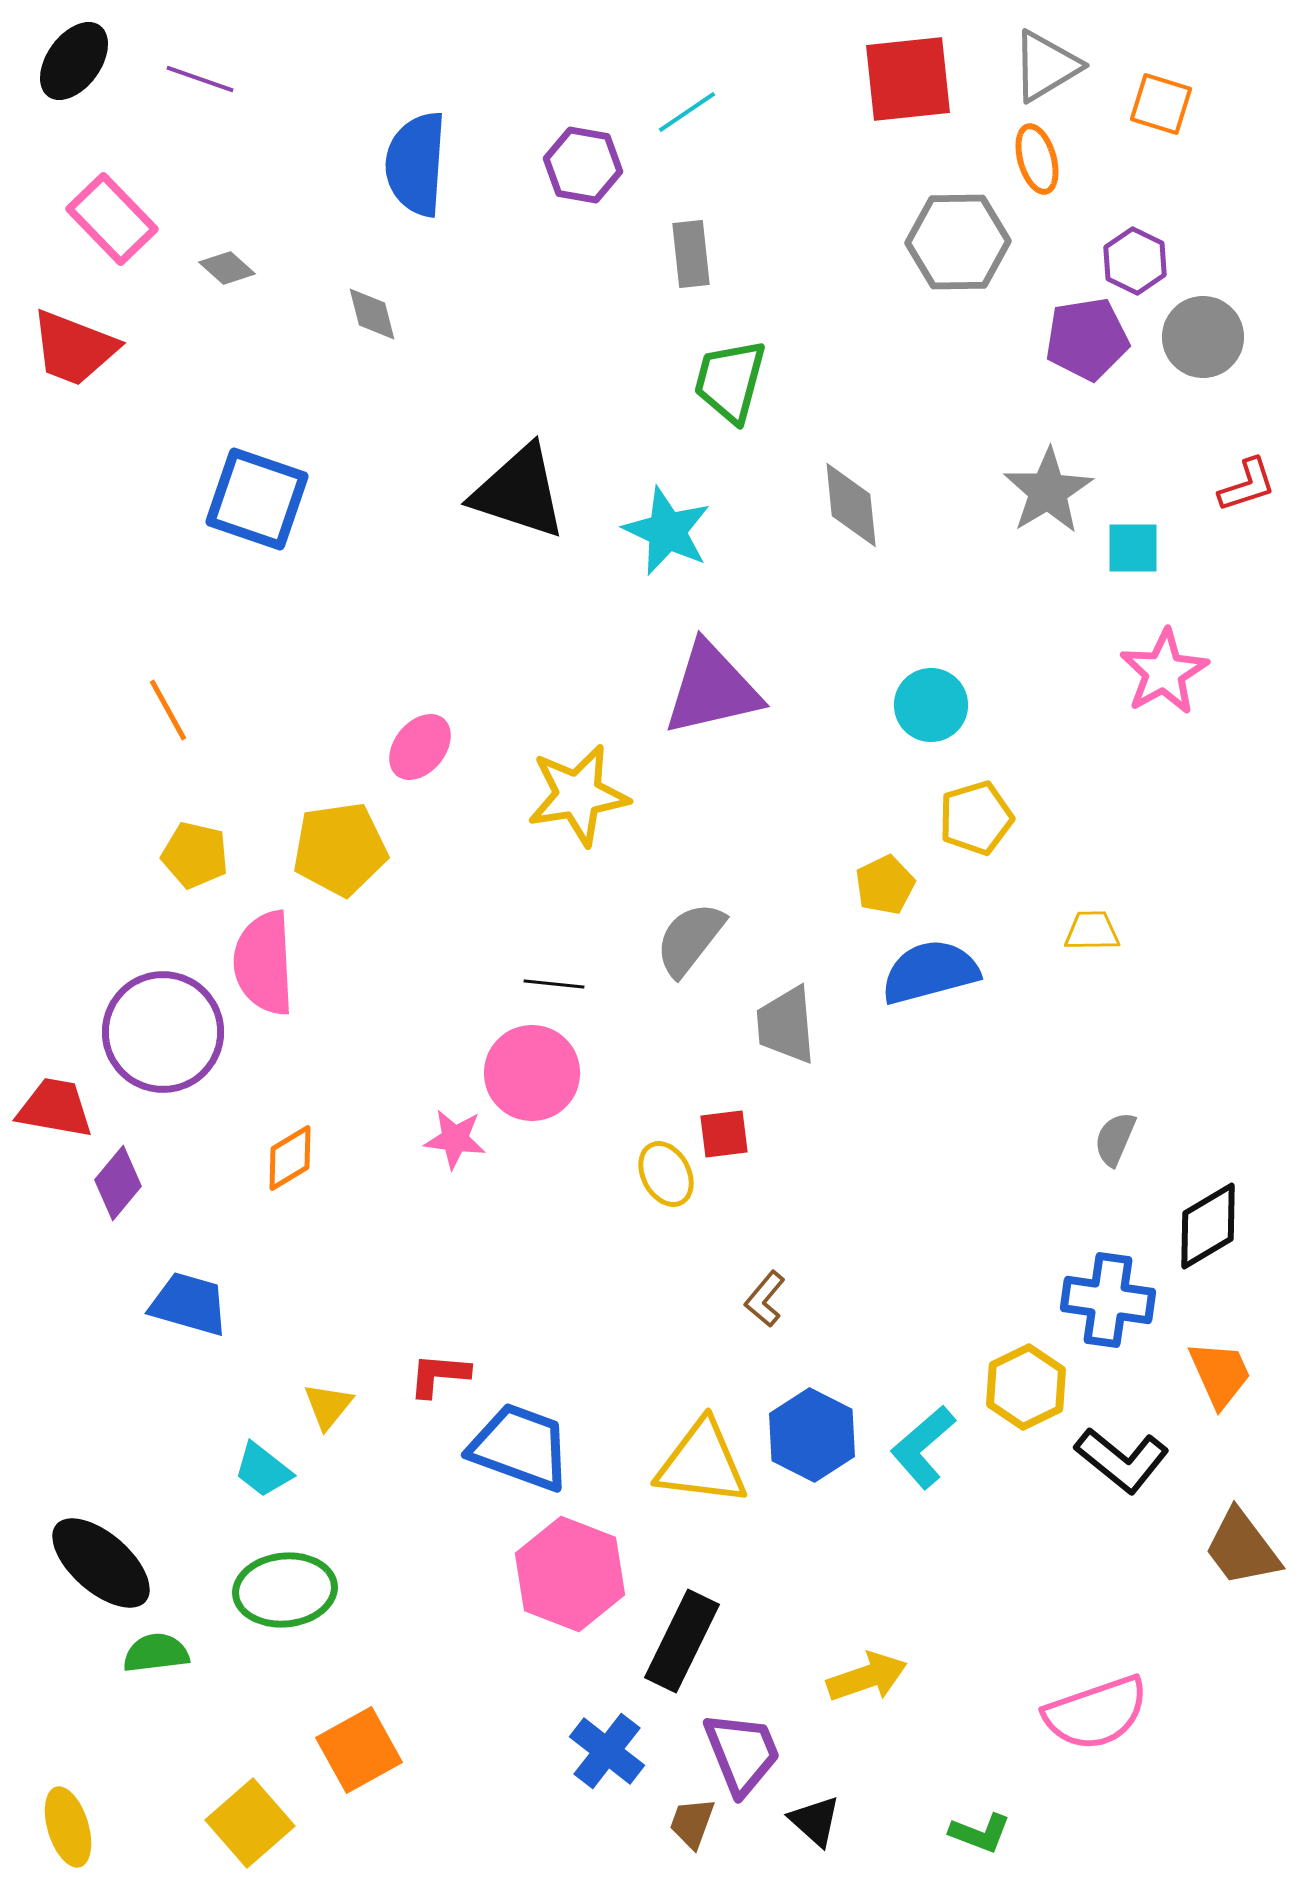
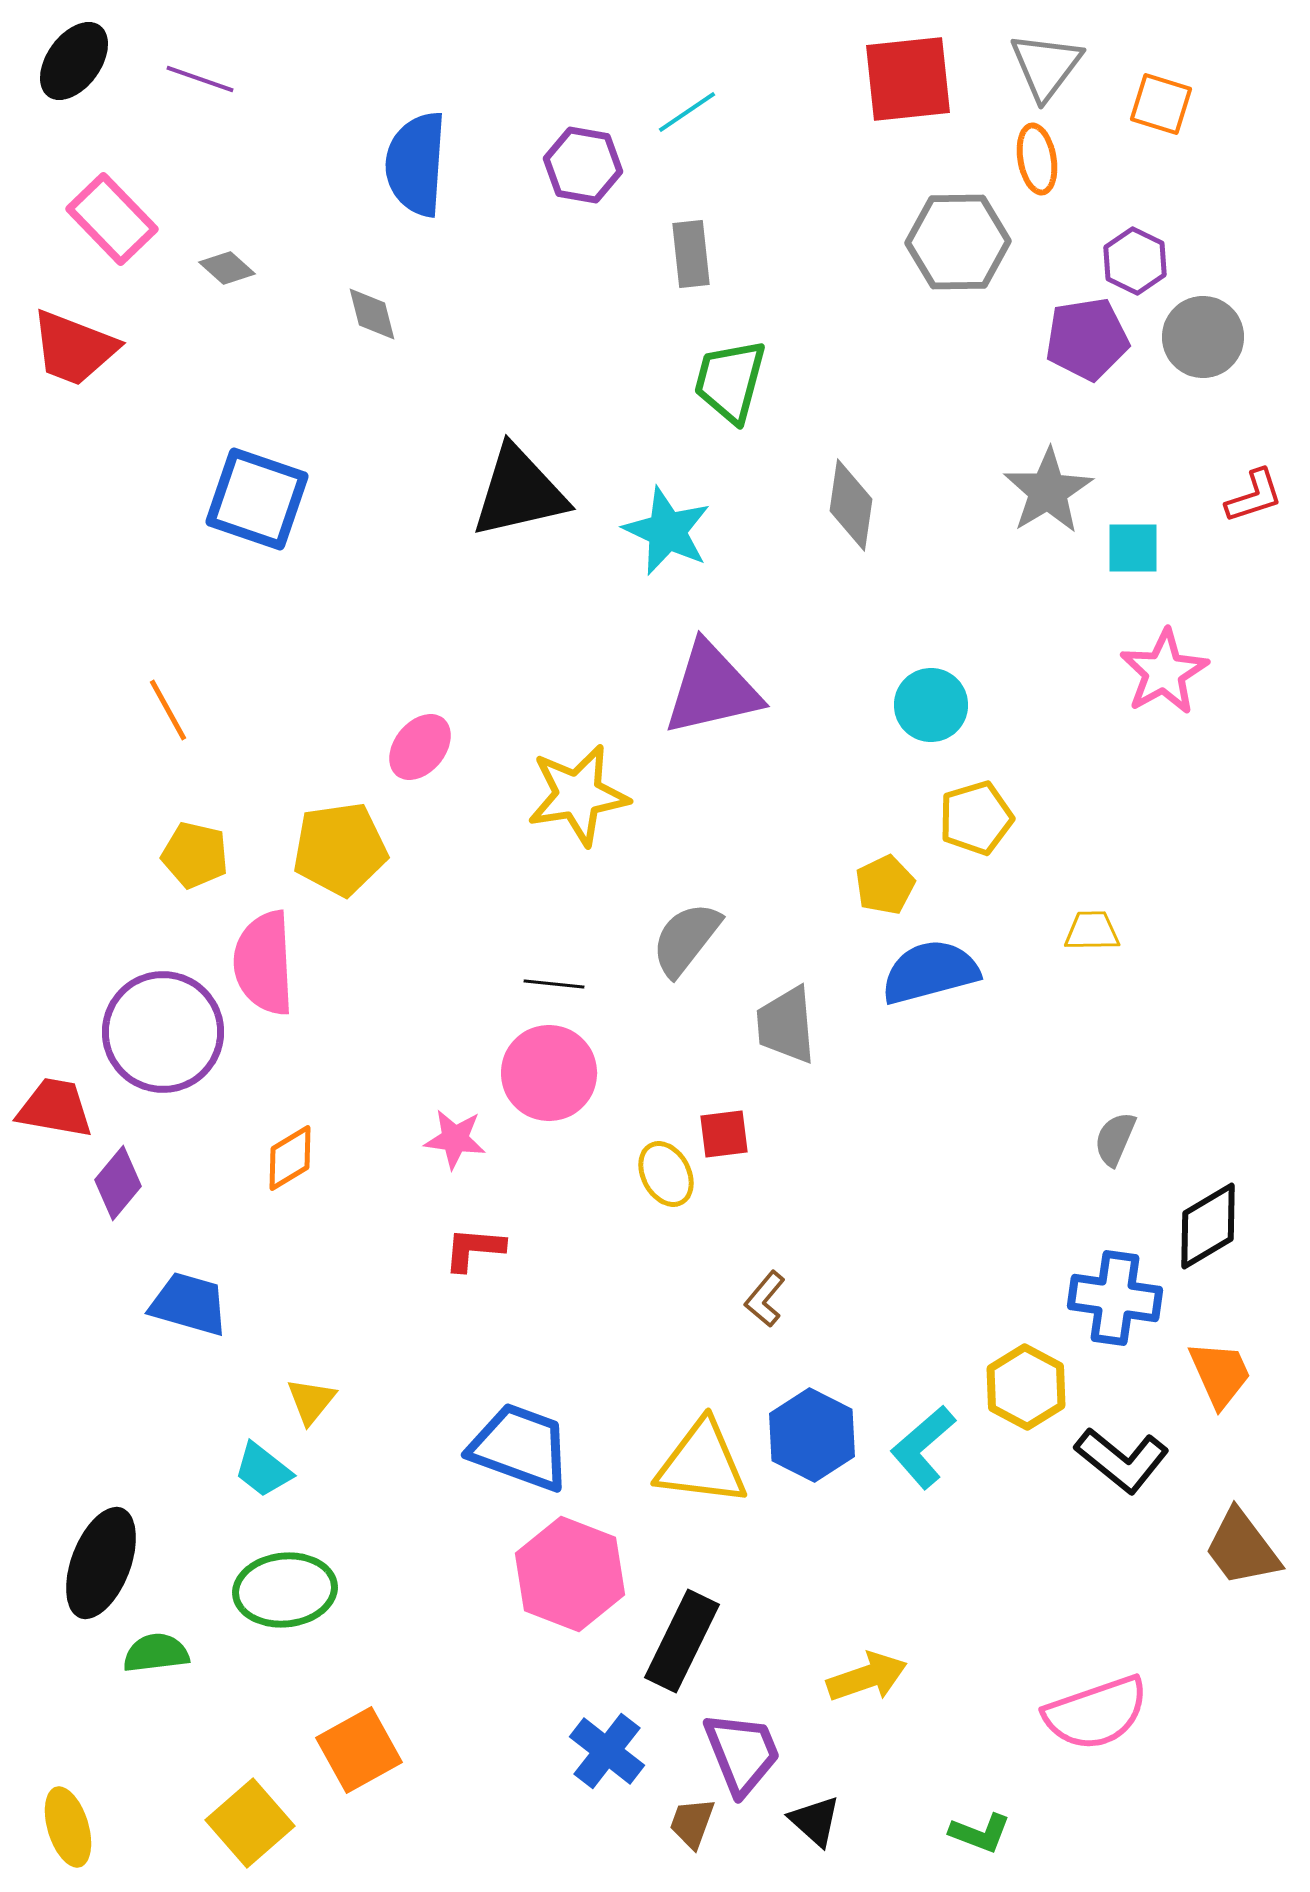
gray triangle at (1046, 66): rotated 22 degrees counterclockwise
orange ellipse at (1037, 159): rotated 6 degrees clockwise
red L-shape at (1247, 485): moved 7 px right, 11 px down
black triangle at (519, 492): rotated 31 degrees counterclockwise
gray diamond at (851, 505): rotated 14 degrees clockwise
gray semicircle at (690, 939): moved 4 px left
pink circle at (532, 1073): moved 17 px right
blue cross at (1108, 1300): moved 7 px right, 2 px up
red L-shape at (439, 1375): moved 35 px right, 126 px up
yellow hexagon at (1026, 1387): rotated 6 degrees counterclockwise
yellow triangle at (328, 1406): moved 17 px left, 5 px up
black ellipse at (101, 1563): rotated 70 degrees clockwise
